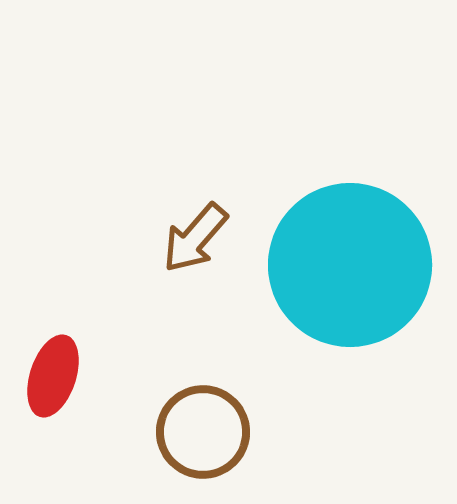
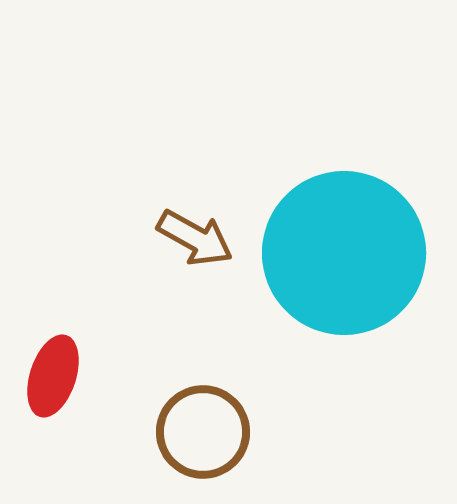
brown arrow: rotated 102 degrees counterclockwise
cyan circle: moved 6 px left, 12 px up
